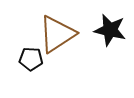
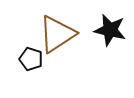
black pentagon: rotated 15 degrees clockwise
